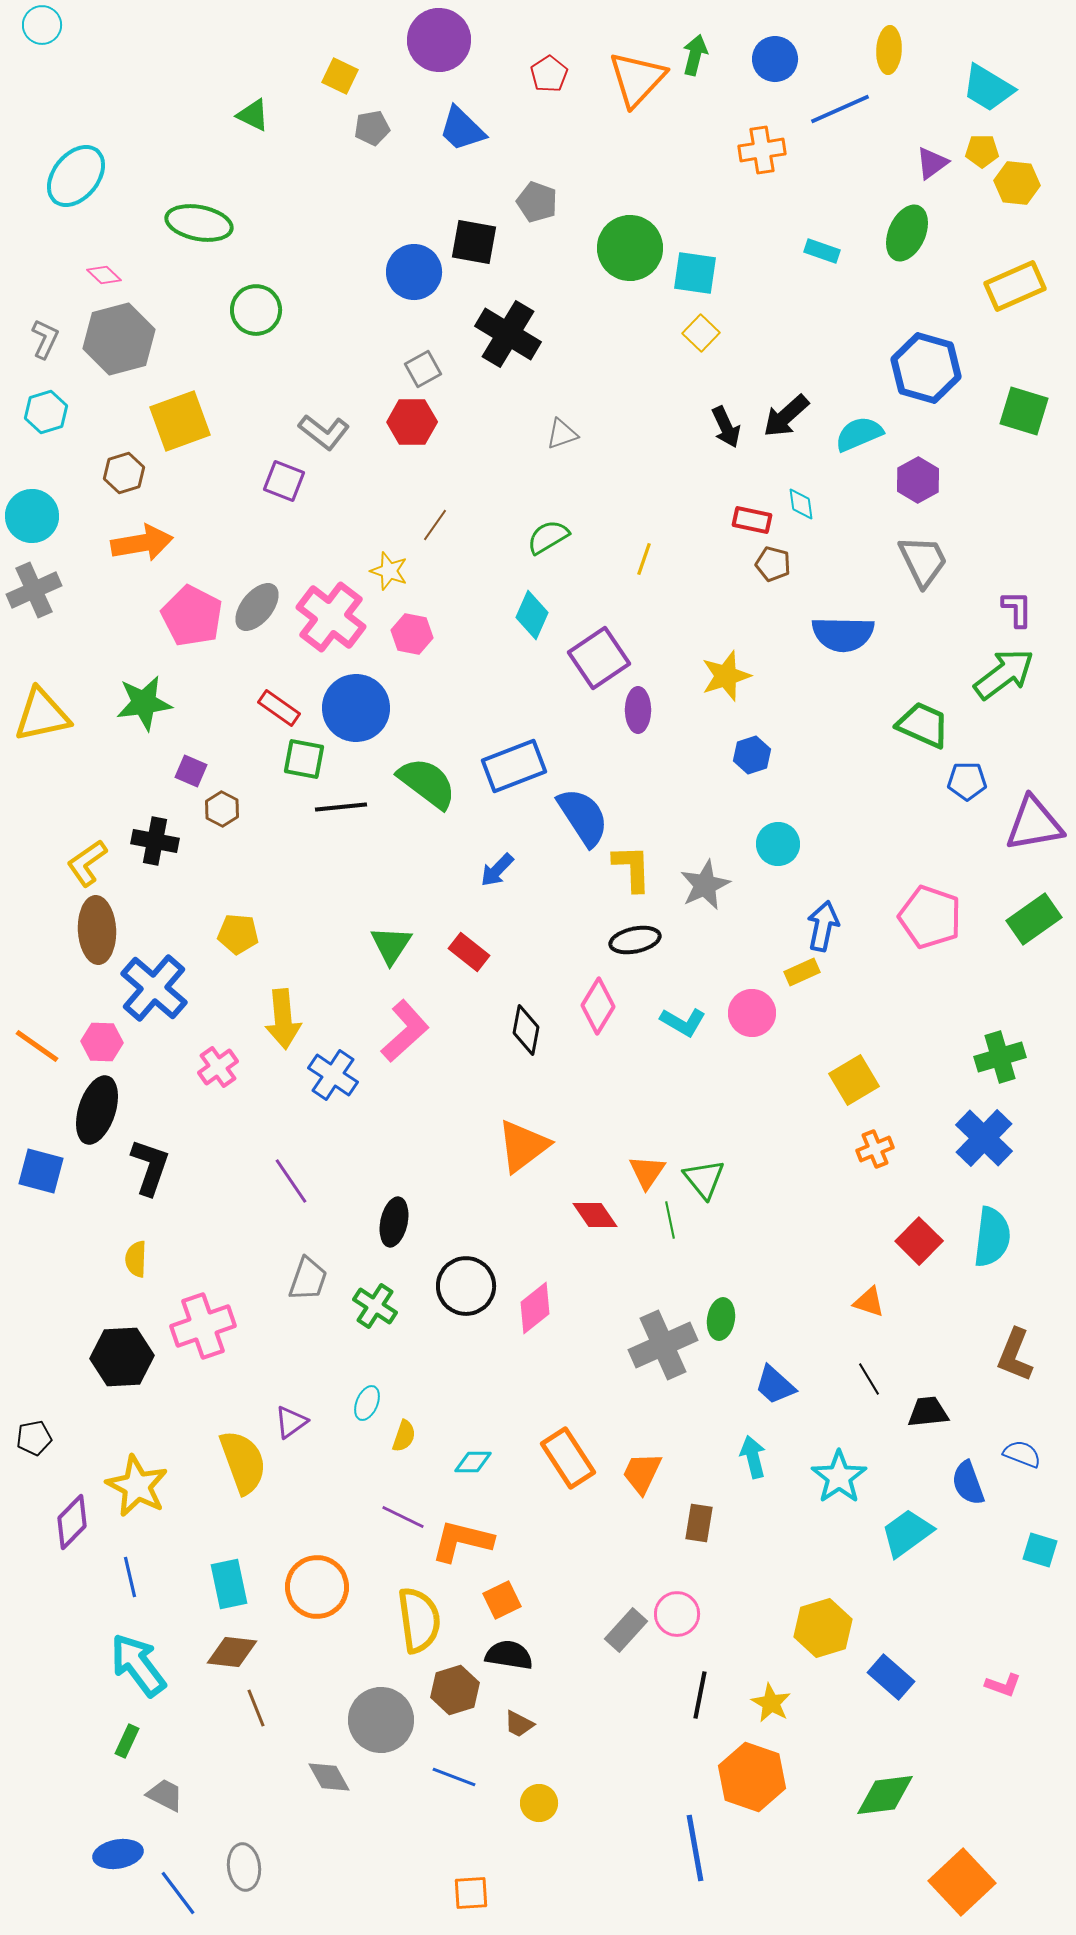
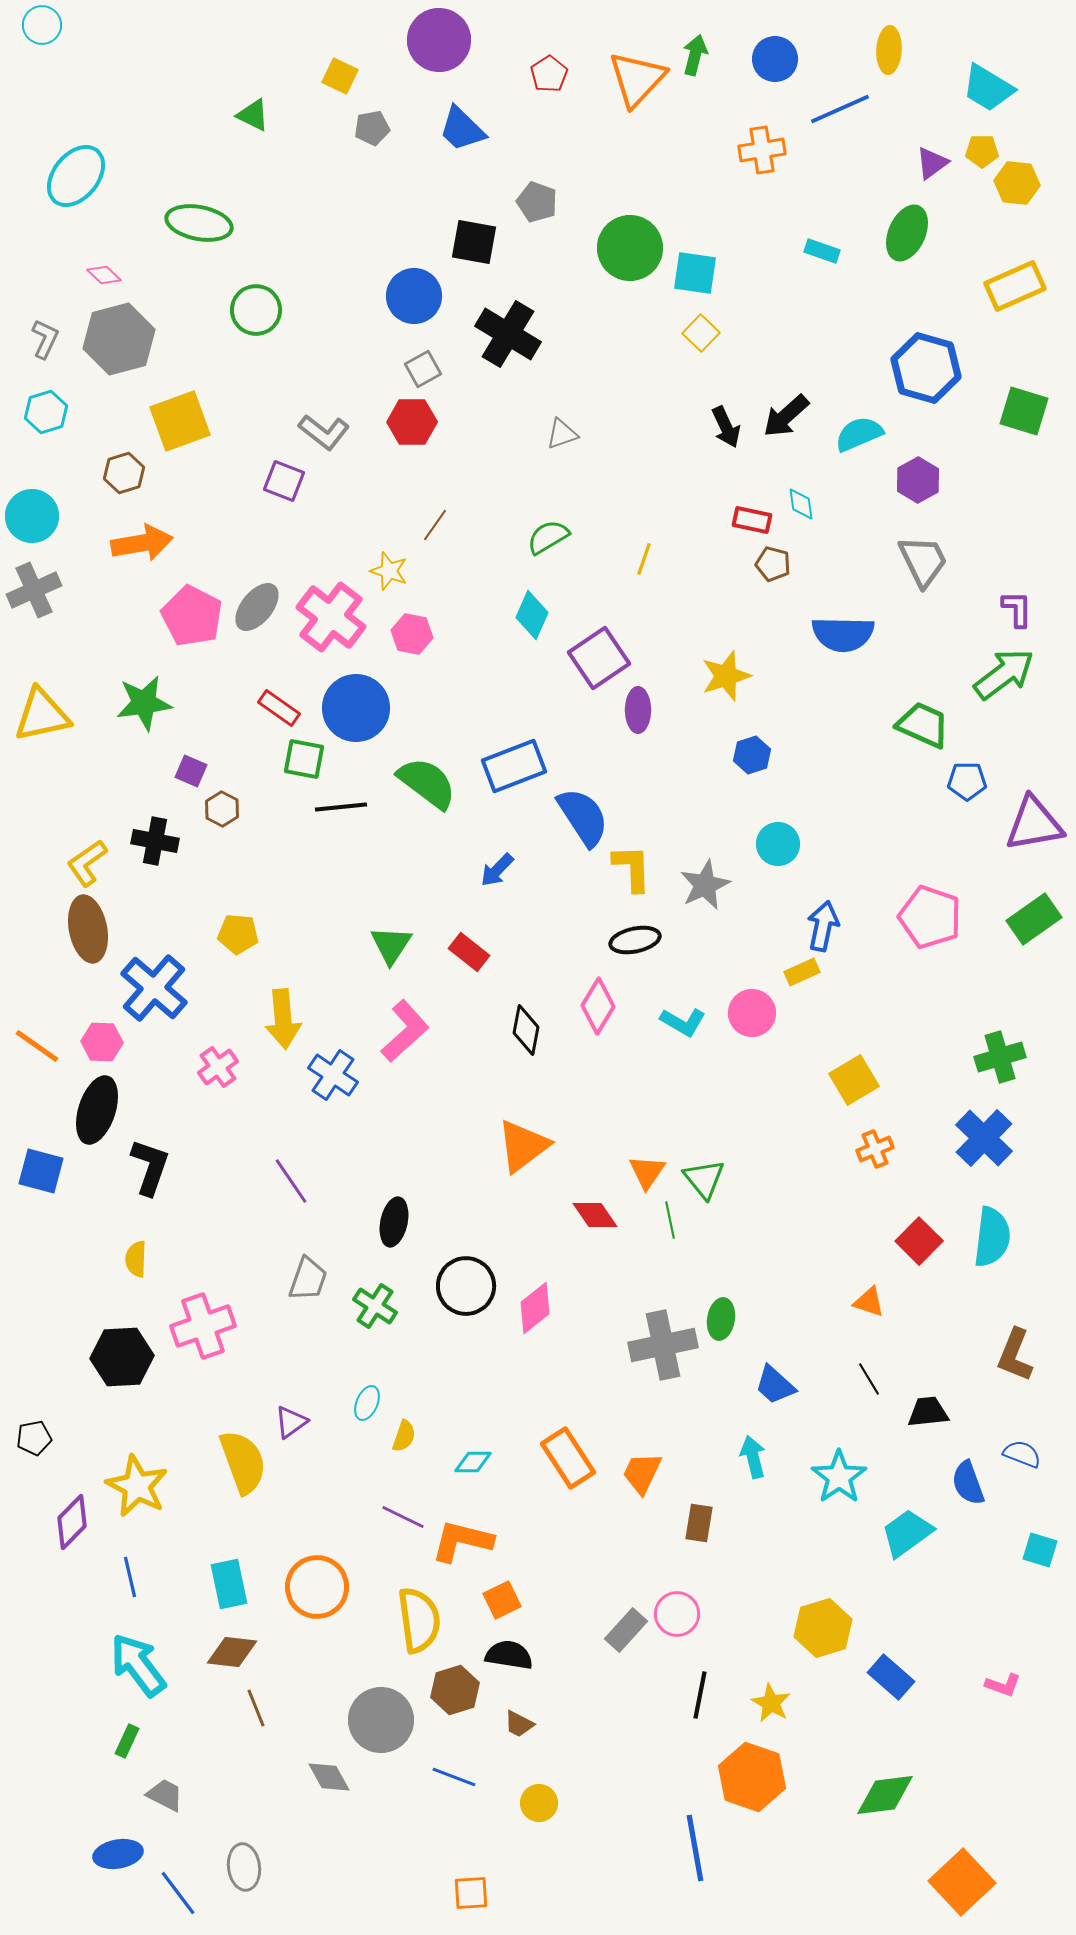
blue circle at (414, 272): moved 24 px down
brown ellipse at (97, 930): moved 9 px left, 1 px up; rotated 8 degrees counterclockwise
gray cross at (663, 1345): rotated 12 degrees clockwise
